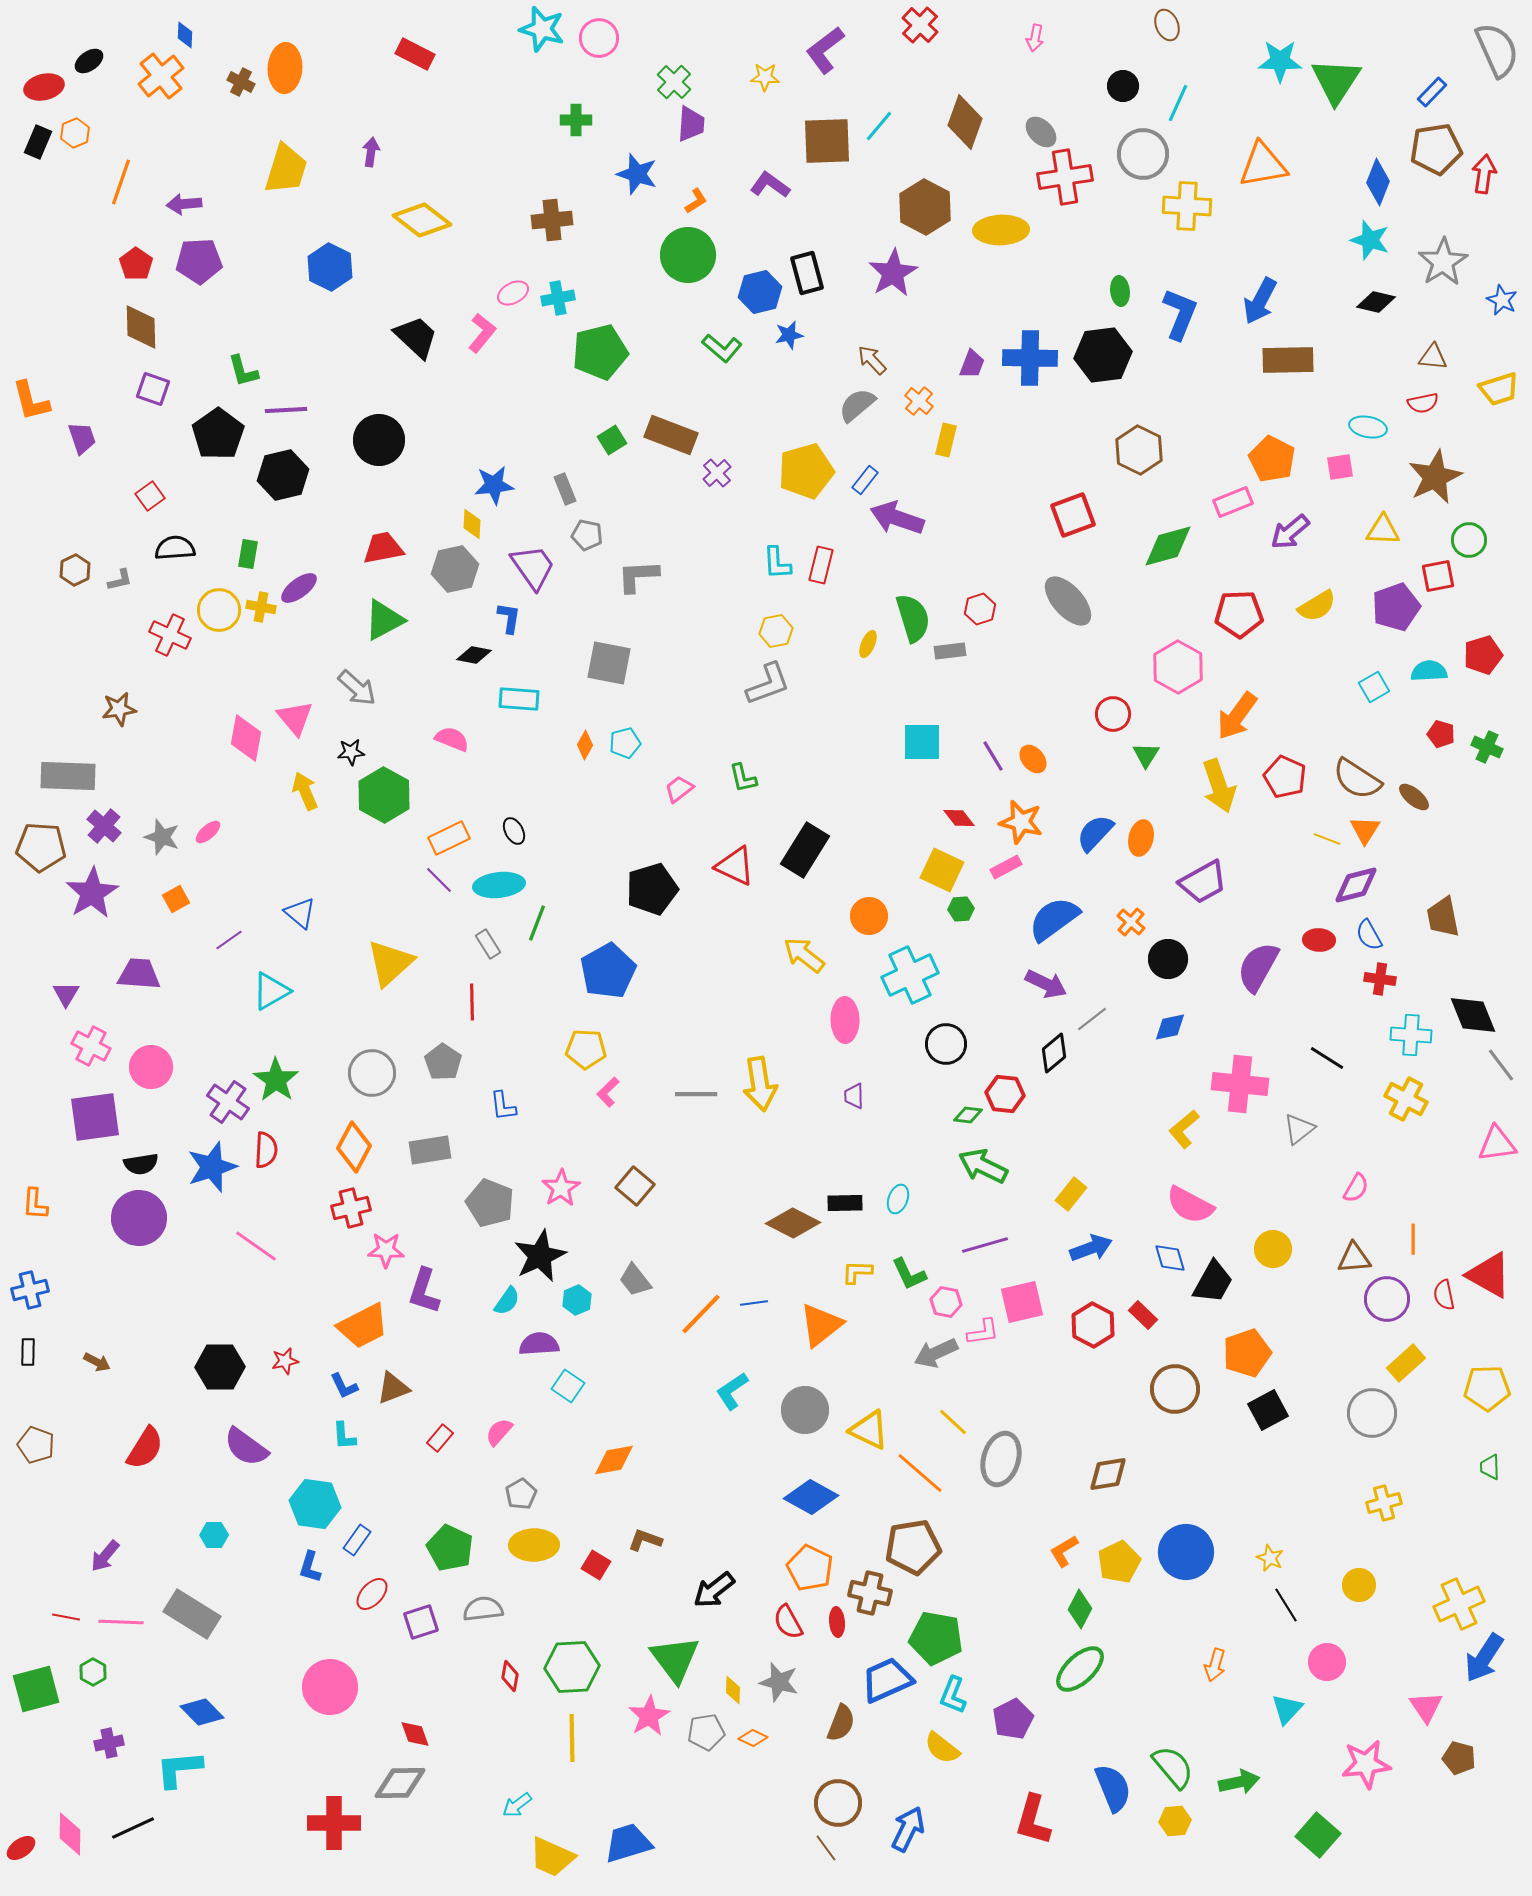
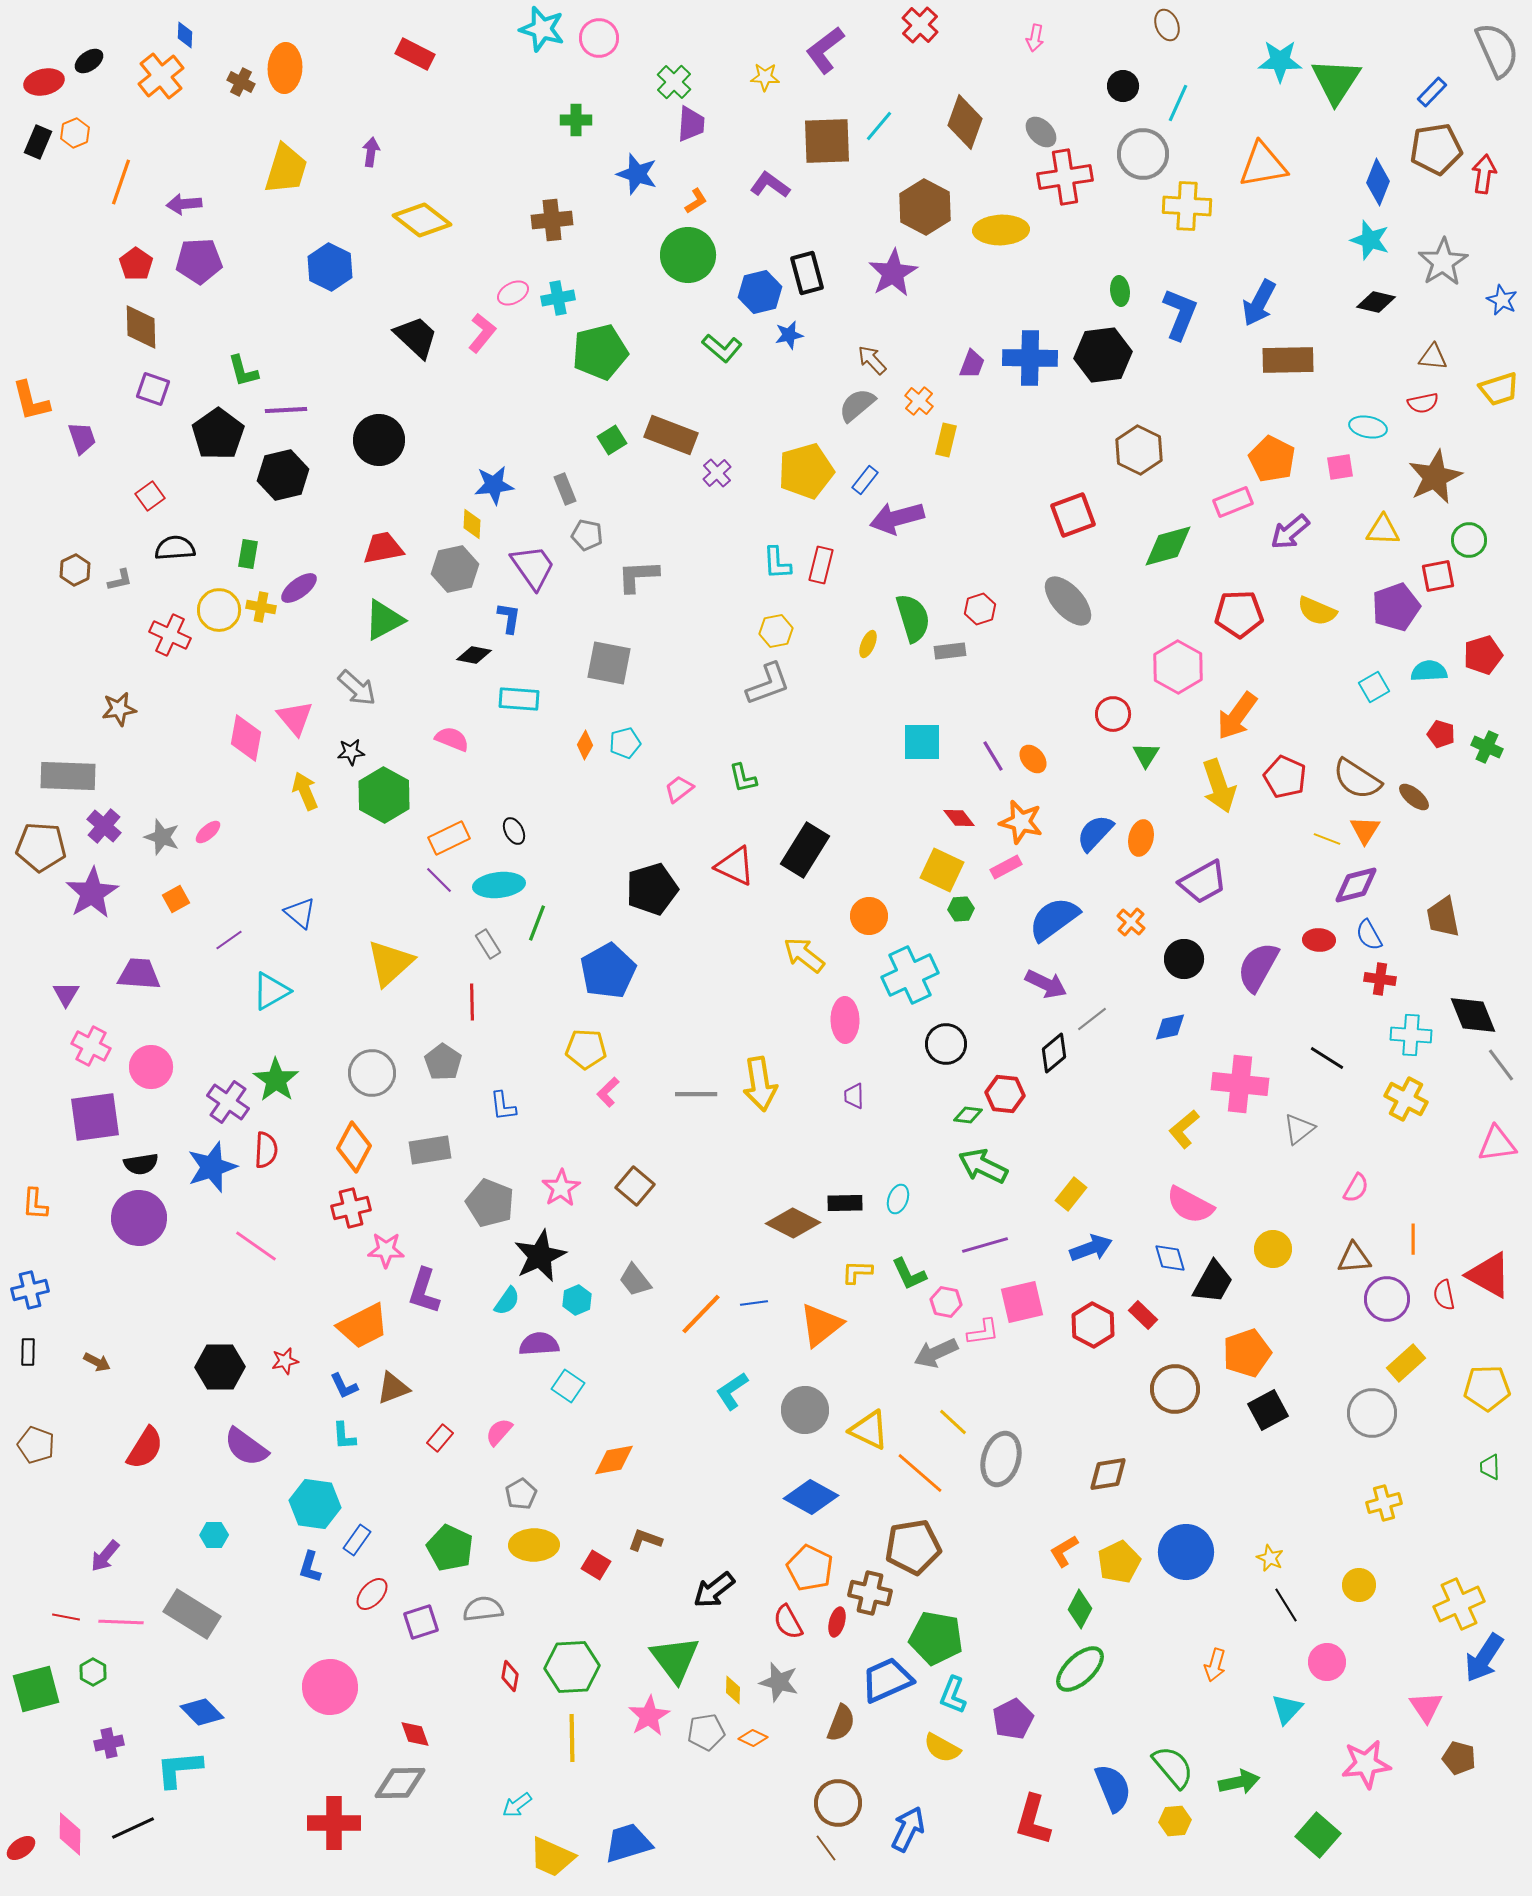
red ellipse at (44, 87): moved 5 px up
blue arrow at (1260, 301): moved 1 px left, 2 px down
purple arrow at (897, 518): rotated 34 degrees counterclockwise
yellow semicircle at (1317, 606): moved 5 px down; rotated 54 degrees clockwise
black circle at (1168, 959): moved 16 px right
red ellipse at (837, 1622): rotated 20 degrees clockwise
yellow semicircle at (942, 1748): rotated 9 degrees counterclockwise
